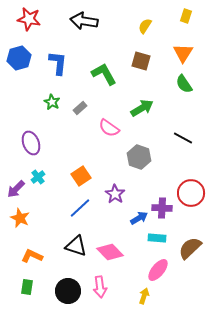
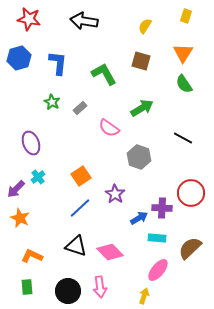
green rectangle: rotated 14 degrees counterclockwise
